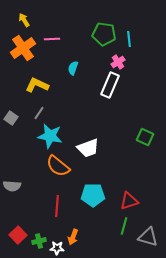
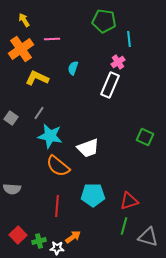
green pentagon: moved 13 px up
orange cross: moved 2 px left, 1 px down
yellow L-shape: moved 7 px up
gray semicircle: moved 3 px down
orange arrow: rotated 147 degrees counterclockwise
